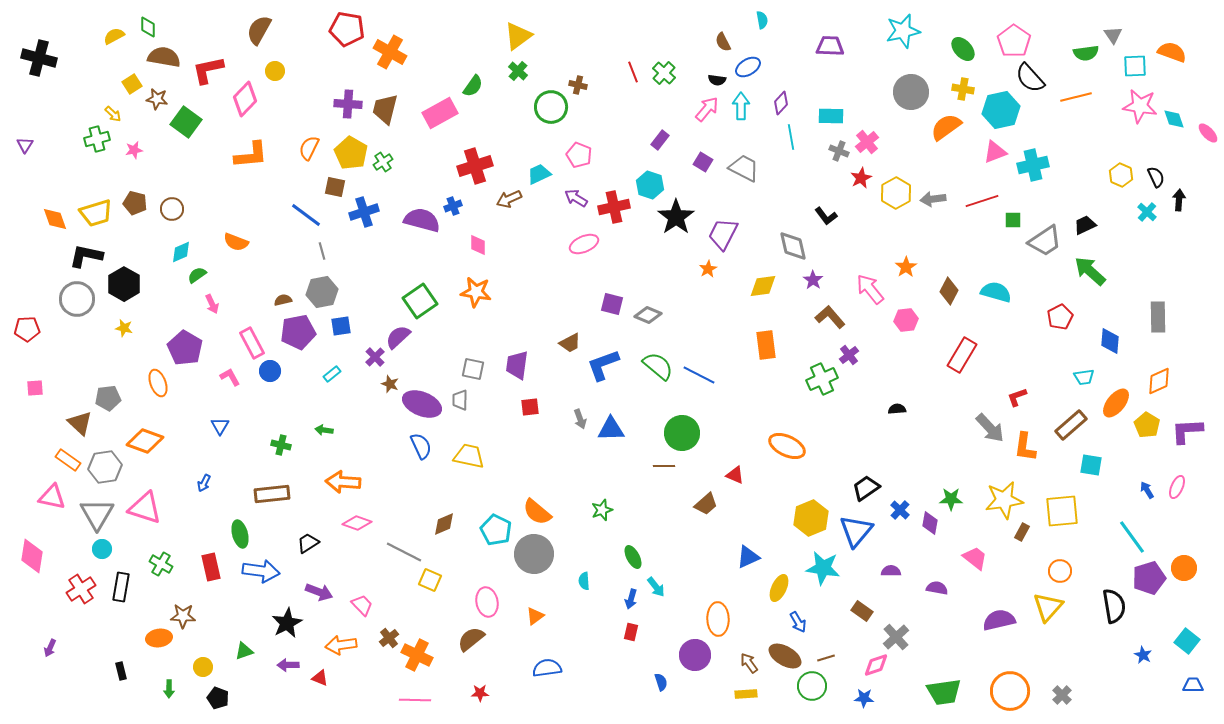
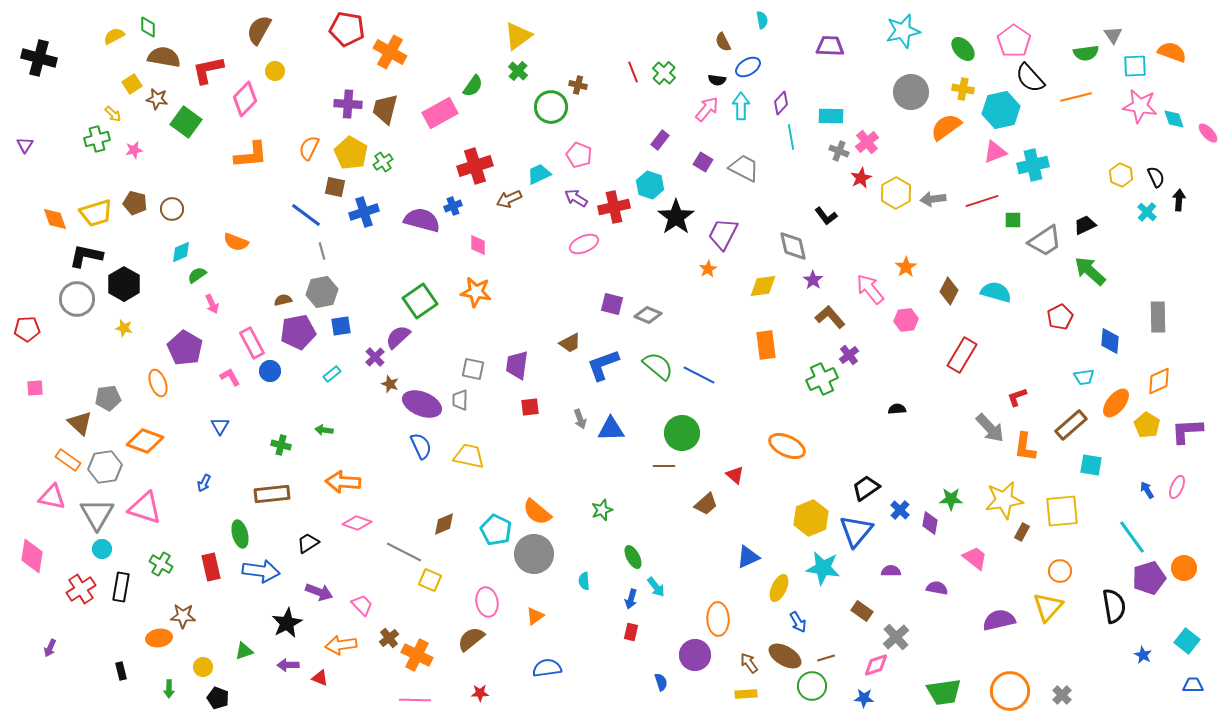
red triangle at (735, 475): rotated 18 degrees clockwise
